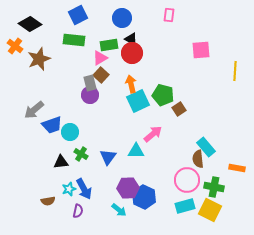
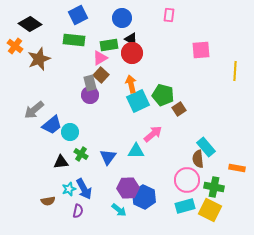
blue trapezoid at (52, 125): rotated 20 degrees counterclockwise
